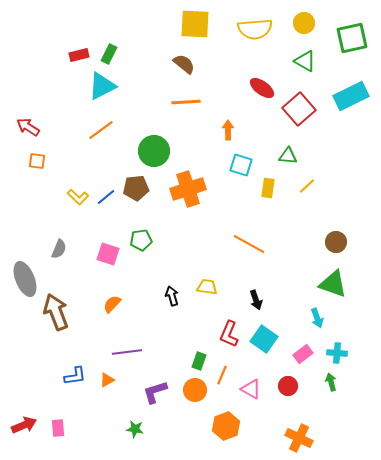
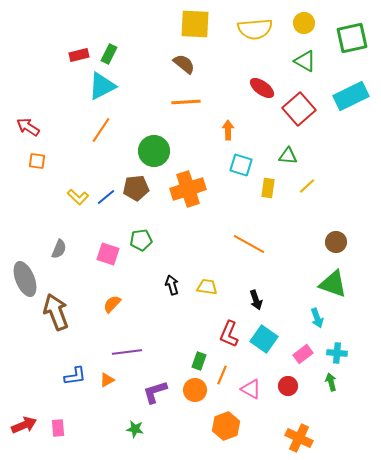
orange line at (101, 130): rotated 20 degrees counterclockwise
black arrow at (172, 296): moved 11 px up
